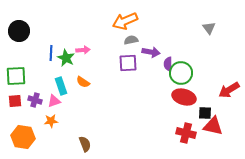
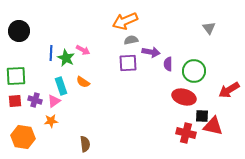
pink arrow: rotated 32 degrees clockwise
green circle: moved 13 px right, 2 px up
pink triangle: rotated 16 degrees counterclockwise
black square: moved 3 px left, 3 px down
brown semicircle: rotated 14 degrees clockwise
